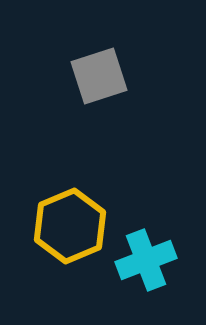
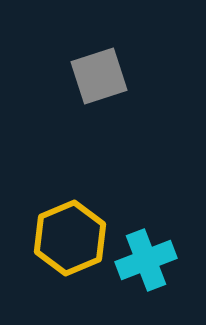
yellow hexagon: moved 12 px down
